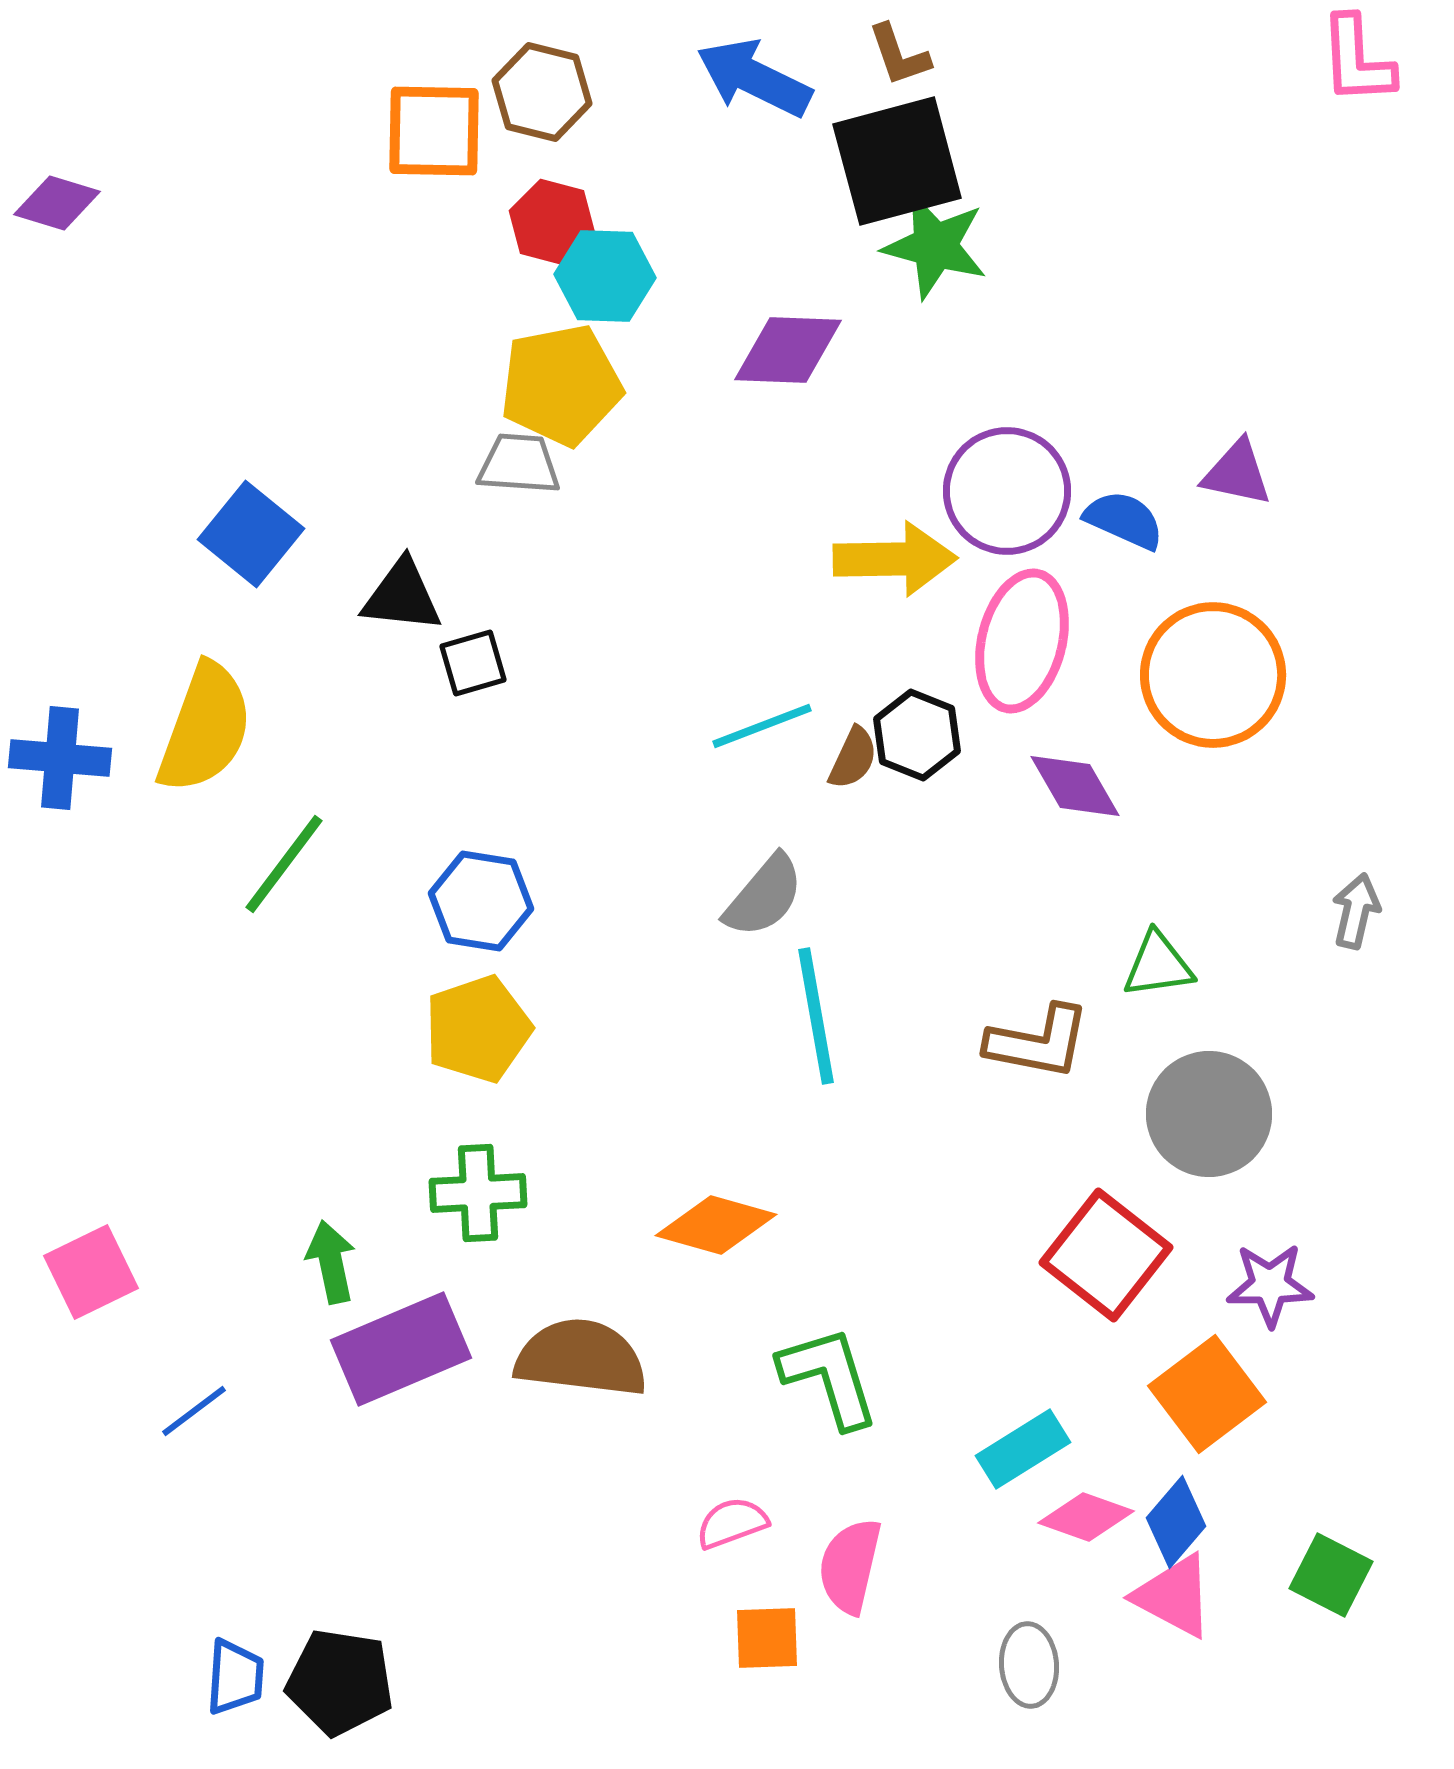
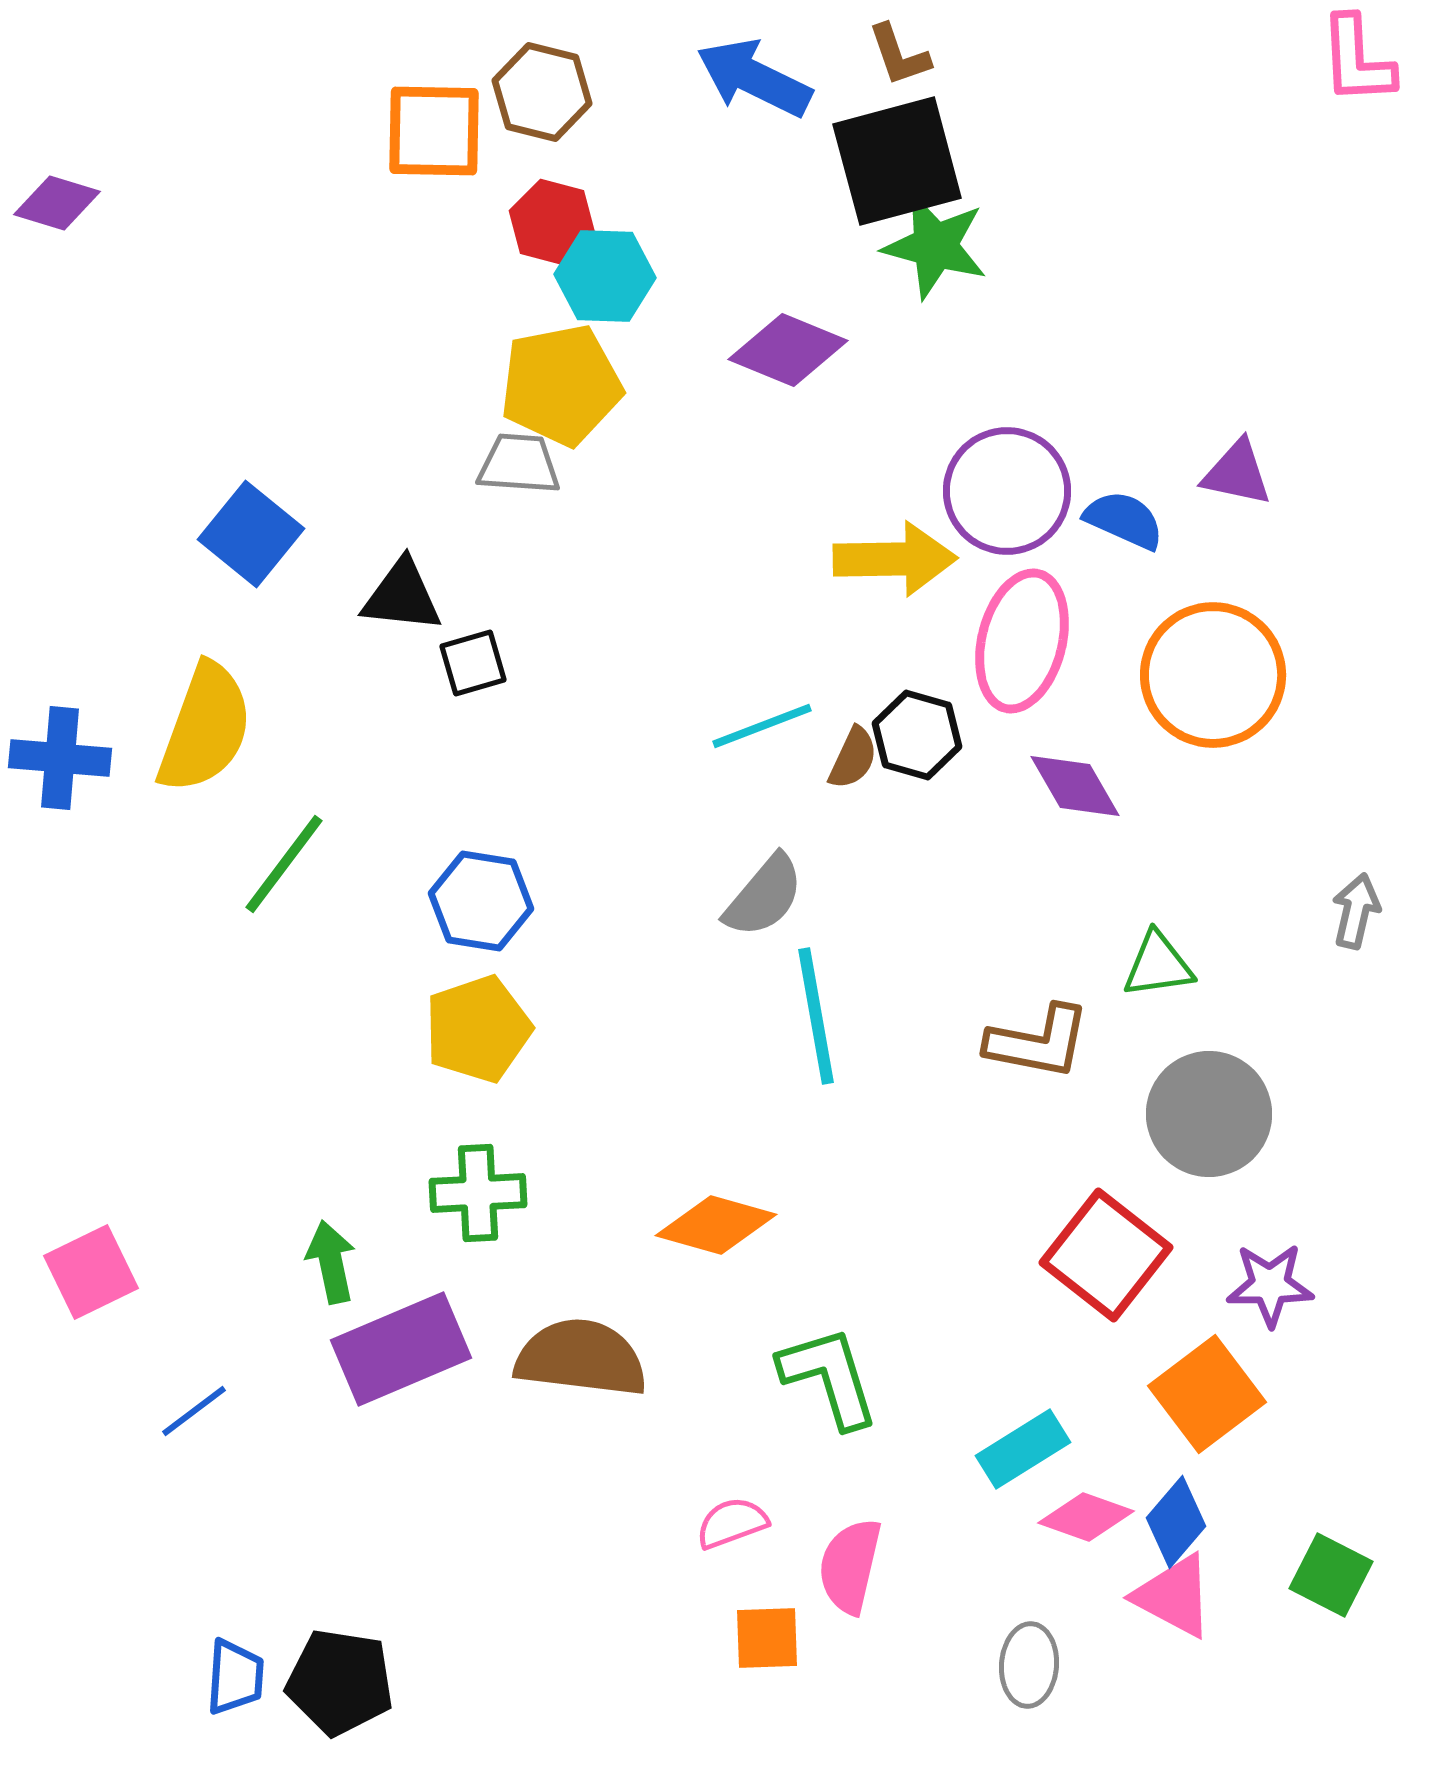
purple diamond at (788, 350): rotated 20 degrees clockwise
black hexagon at (917, 735): rotated 6 degrees counterclockwise
gray ellipse at (1029, 1665): rotated 8 degrees clockwise
